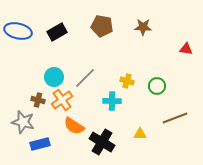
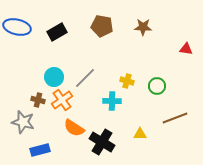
blue ellipse: moved 1 px left, 4 px up
orange semicircle: moved 2 px down
blue rectangle: moved 6 px down
